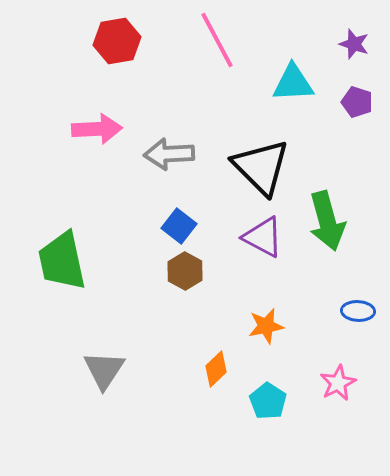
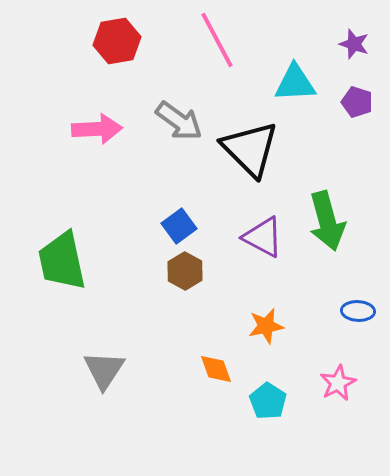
cyan triangle: moved 2 px right
gray arrow: moved 10 px right, 33 px up; rotated 141 degrees counterclockwise
black triangle: moved 11 px left, 18 px up
blue square: rotated 16 degrees clockwise
orange diamond: rotated 66 degrees counterclockwise
